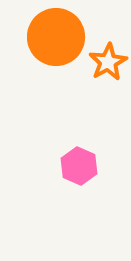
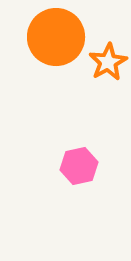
pink hexagon: rotated 24 degrees clockwise
